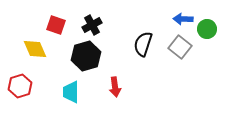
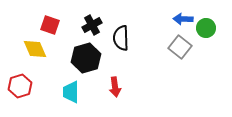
red square: moved 6 px left
green circle: moved 1 px left, 1 px up
black semicircle: moved 22 px left, 6 px up; rotated 20 degrees counterclockwise
black hexagon: moved 2 px down
